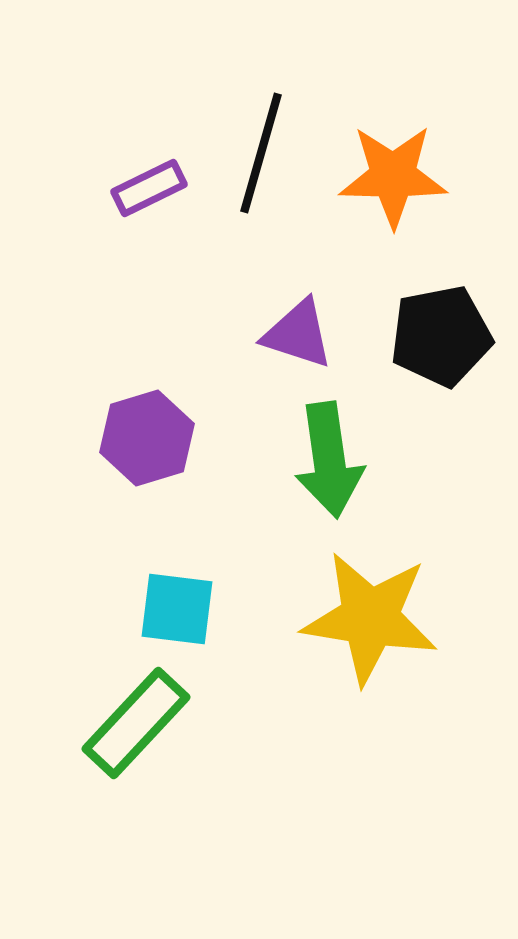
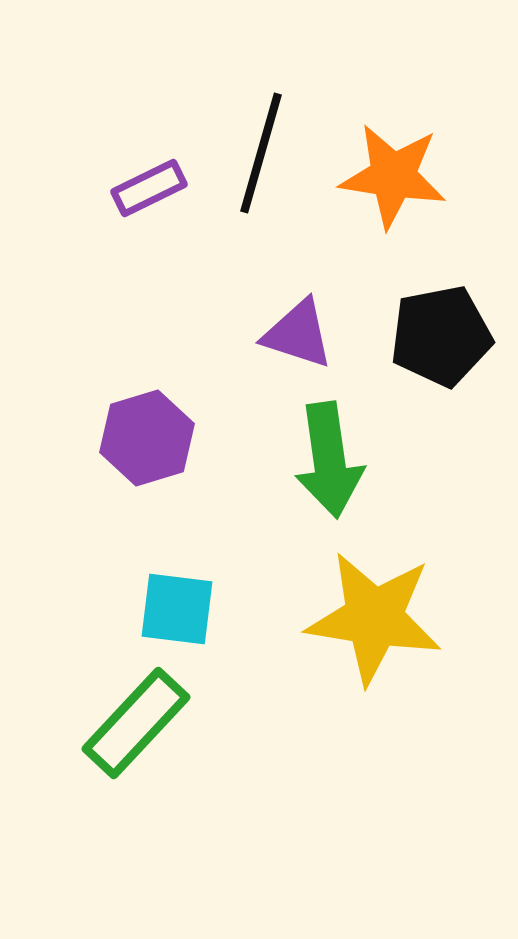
orange star: rotated 8 degrees clockwise
yellow star: moved 4 px right
